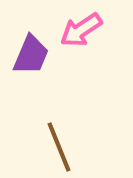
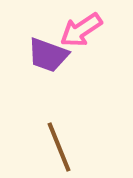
purple trapezoid: moved 17 px right; rotated 87 degrees clockwise
